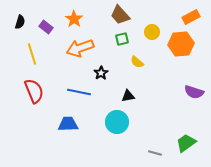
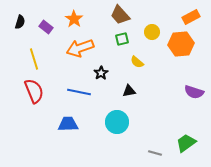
yellow line: moved 2 px right, 5 px down
black triangle: moved 1 px right, 5 px up
